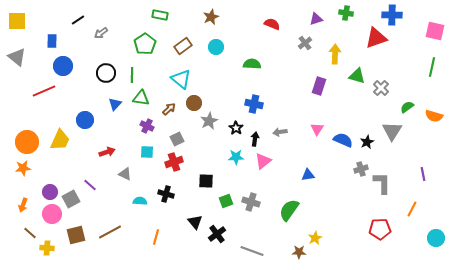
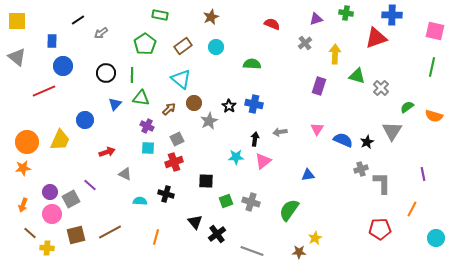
black star at (236, 128): moved 7 px left, 22 px up
cyan square at (147, 152): moved 1 px right, 4 px up
